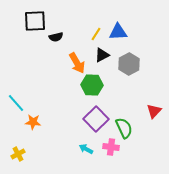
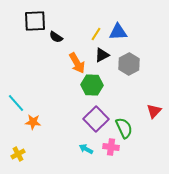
black semicircle: rotated 48 degrees clockwise
